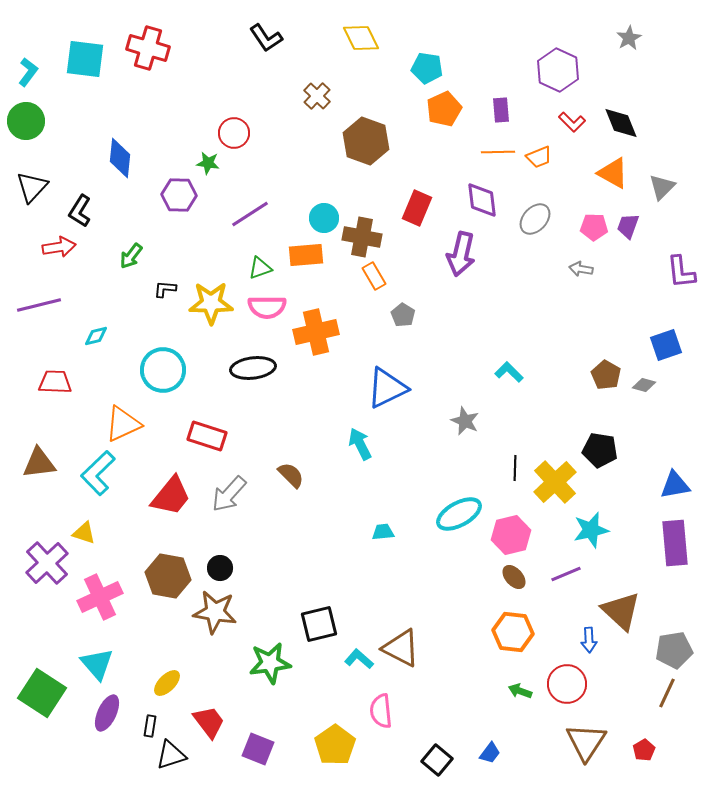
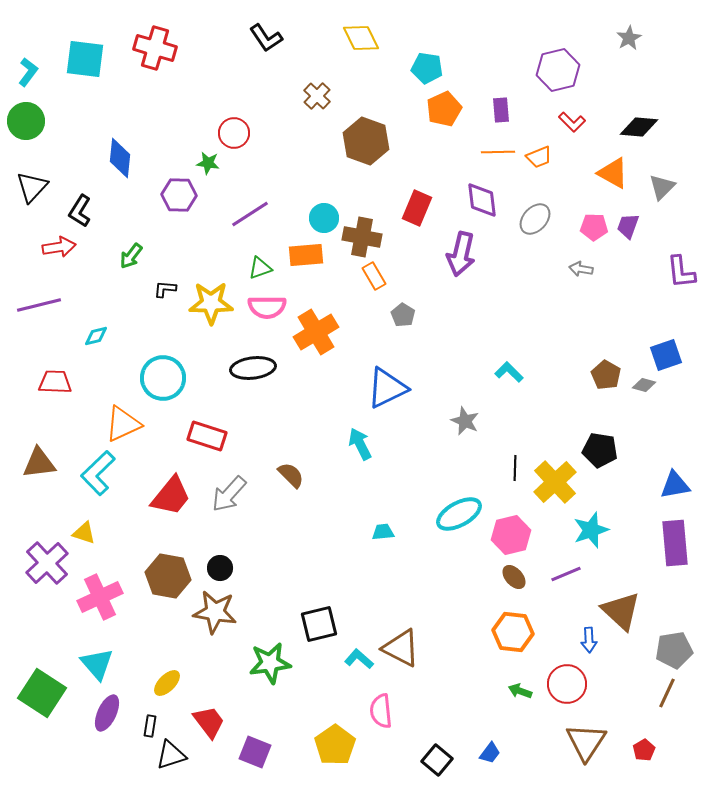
red cross at (148, 48): moved 7 px right
purple hexagon at (558, 70): rotated 21 degrees clockwise
black diamond at (621, 123): moved 18 px right, 4 px down; rotated 63 degrees counterclockwise
orange cross at (316, 332): rotated 18 degrees counterclockwise
blue square at (666, 345): moved 10 px down
cyan circle at (163, 370): moved 8 px down
cyan star at (591, 530): rotated 6 degrees counterclockwise
purple square at (258, 749): moved 3 px left, 3 px down
